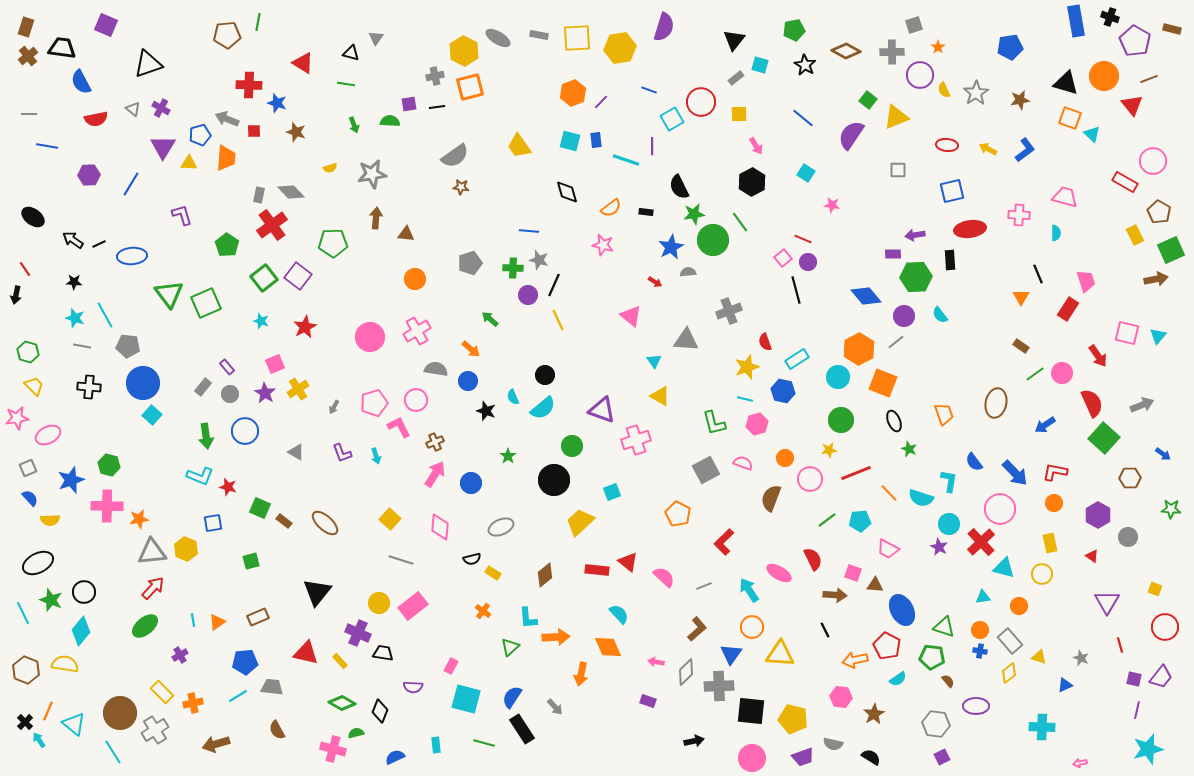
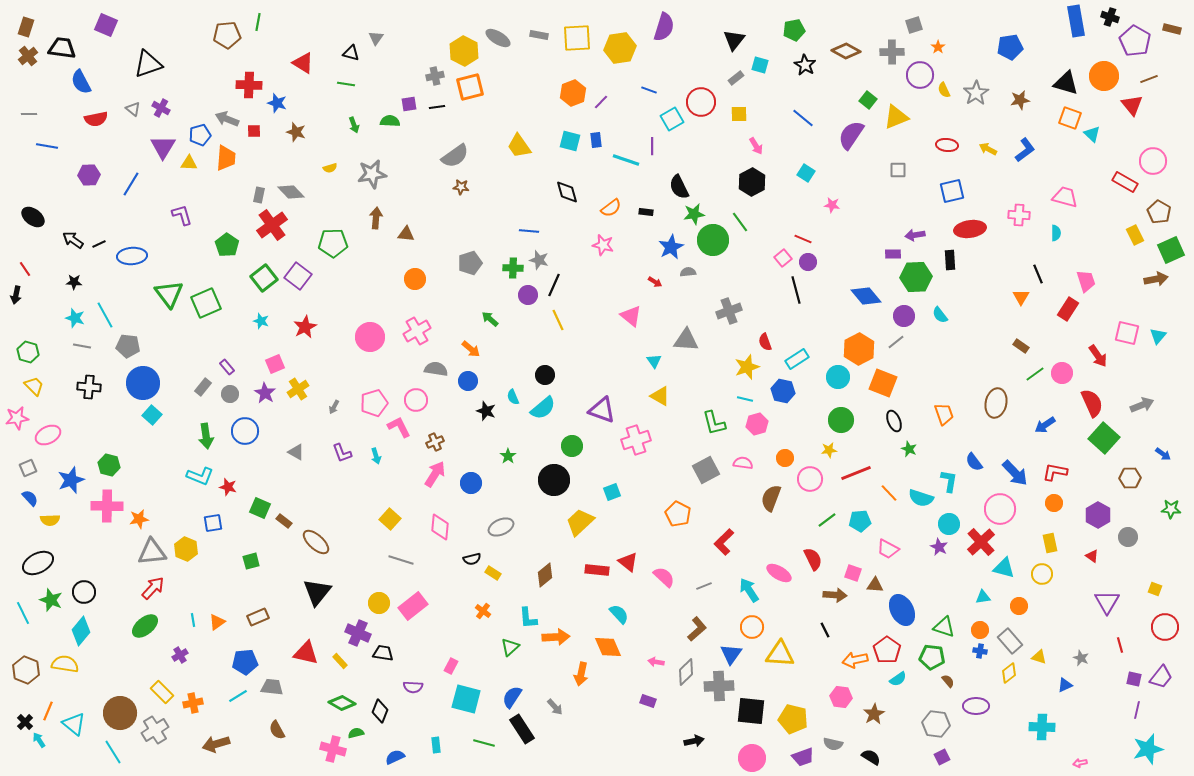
pink semicircle at (743, 463): rotated 12 degrees counterclockwise
brown ellipse at (325, 523): moved 9 px left, 19 px down
red pentagon at (887, 646): moved 4 px down; rotated 8 degrees clockwise
